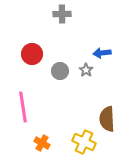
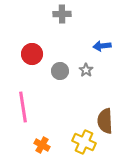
blue arrow: moved 7 px up
brown semicircle: moved 2 px left, 2 px down
orange cross: moved 2 px down
